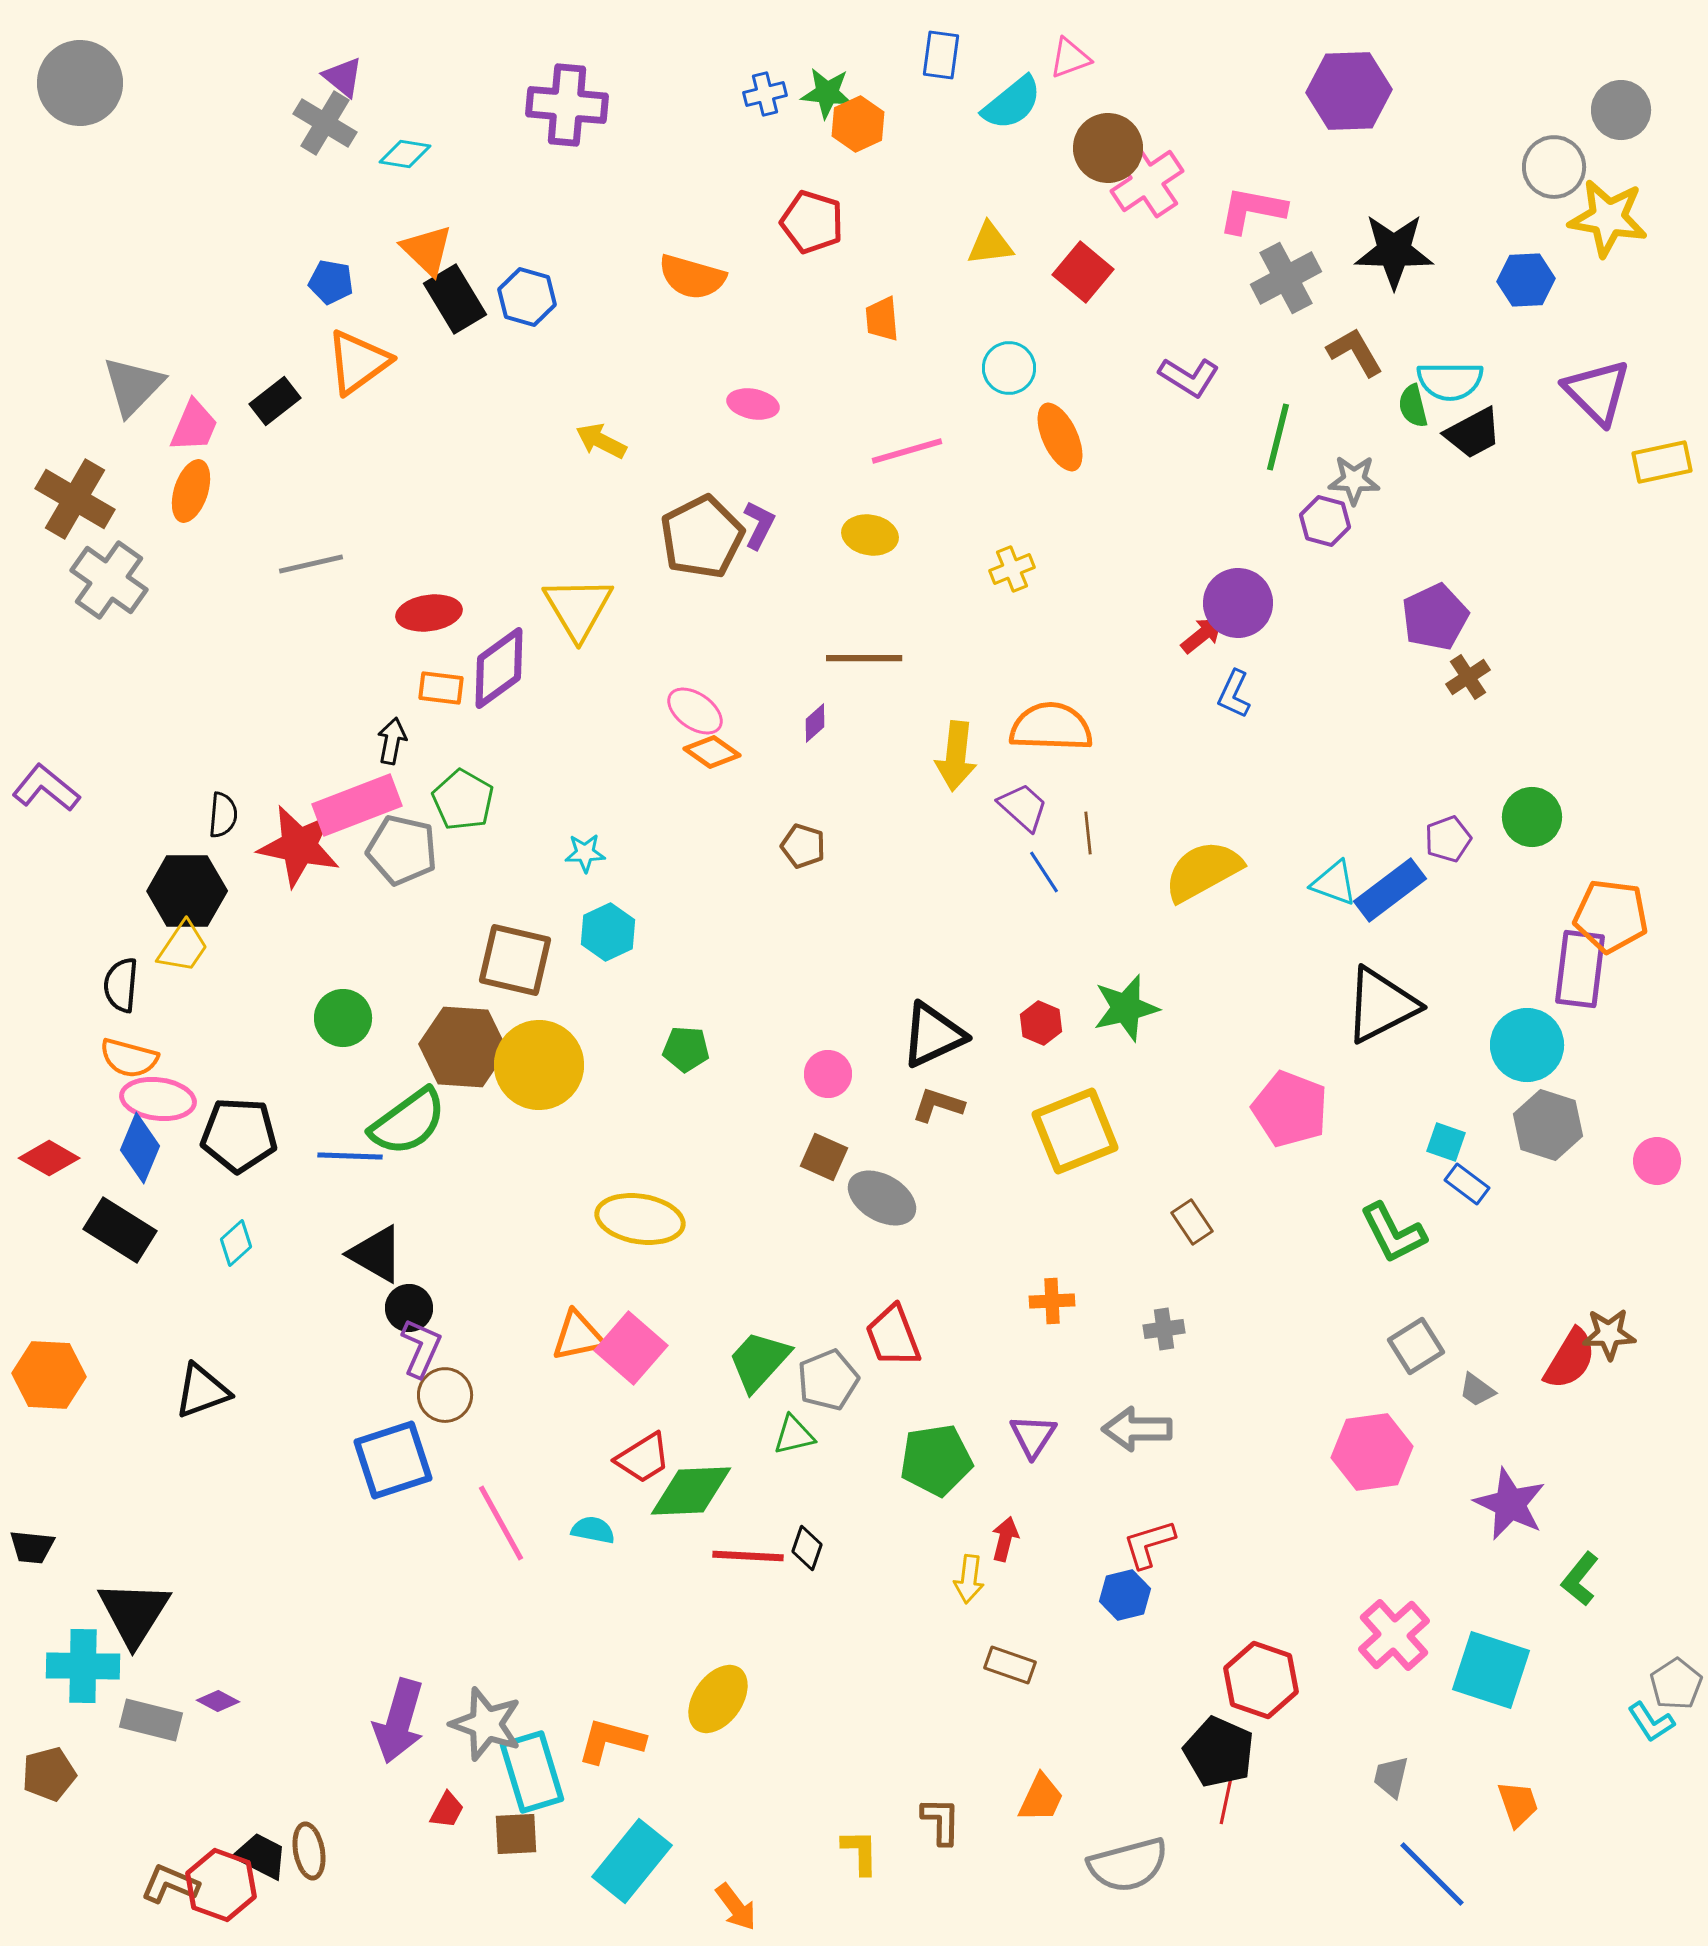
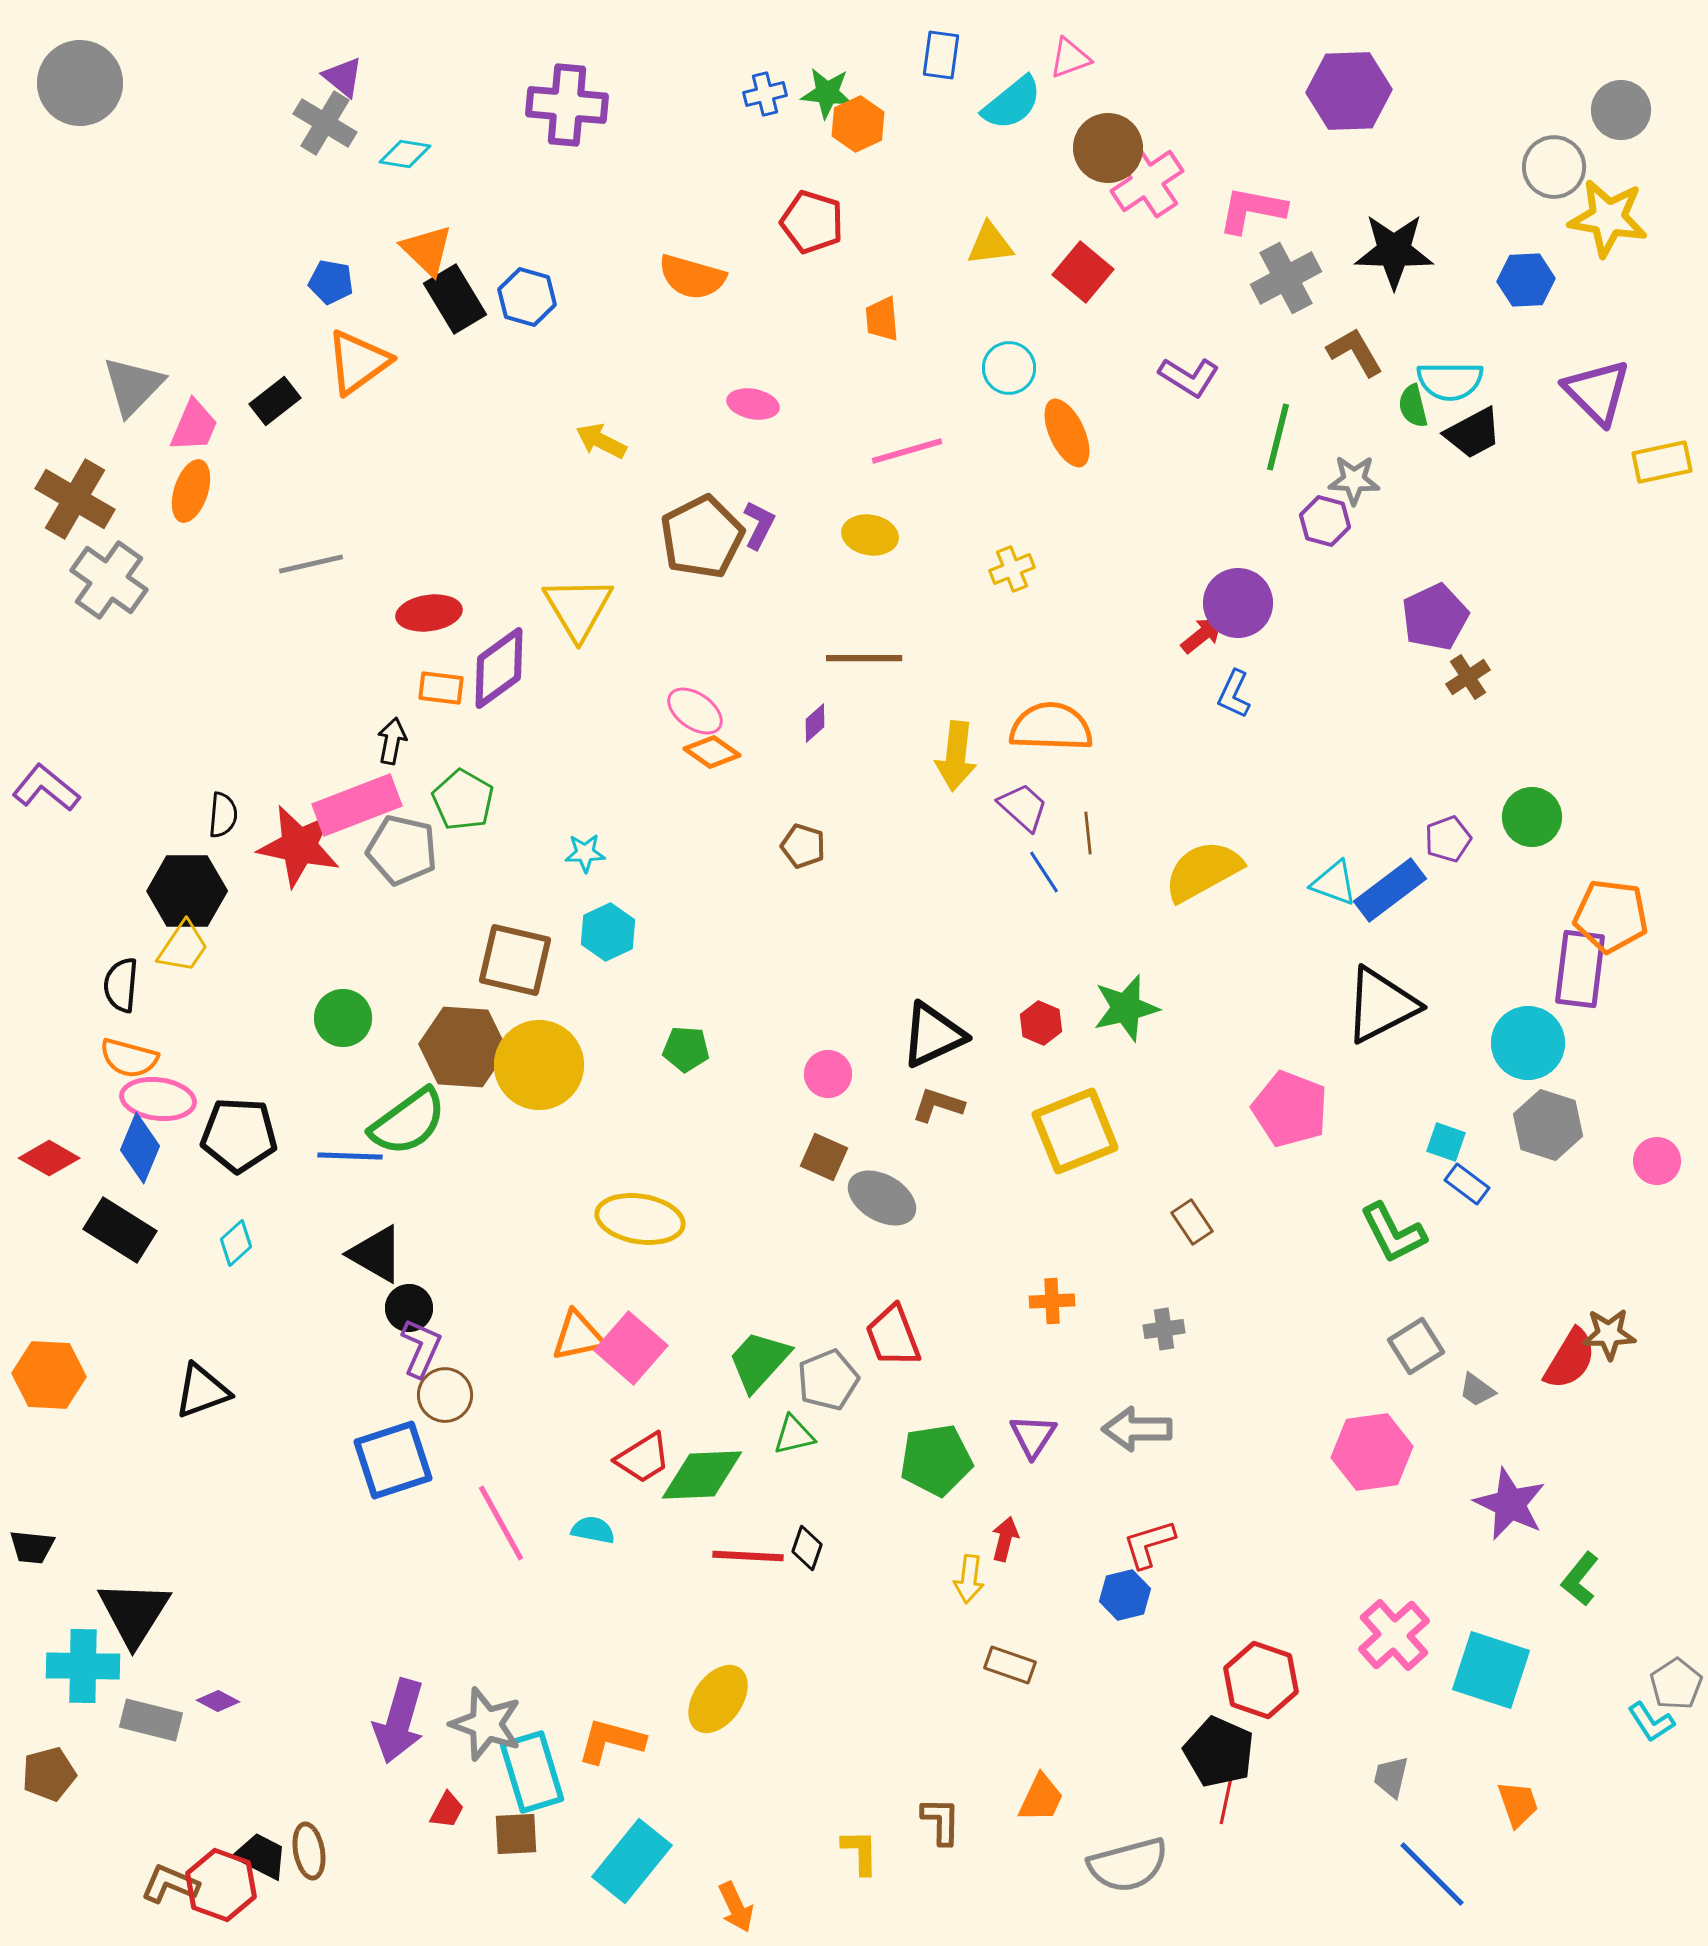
orange ellipse at (1060, 437): moved 7 px right, 4 px up
cyan circle at (1527, 1045): moved 1 px right, 2 px up
green diamond at (691, 1491): moved 11 px right, 16 px up
orange arrow at (736, 1907): rotated 12 degrees clockwise
